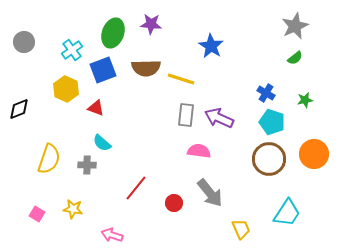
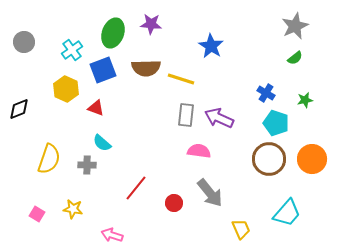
cyan pentagon: moved 4 px right, 1 px down
orange circle: moved 2 px left, 5 px down
cyan trapezoid: rotated 8 degrees clockwise
